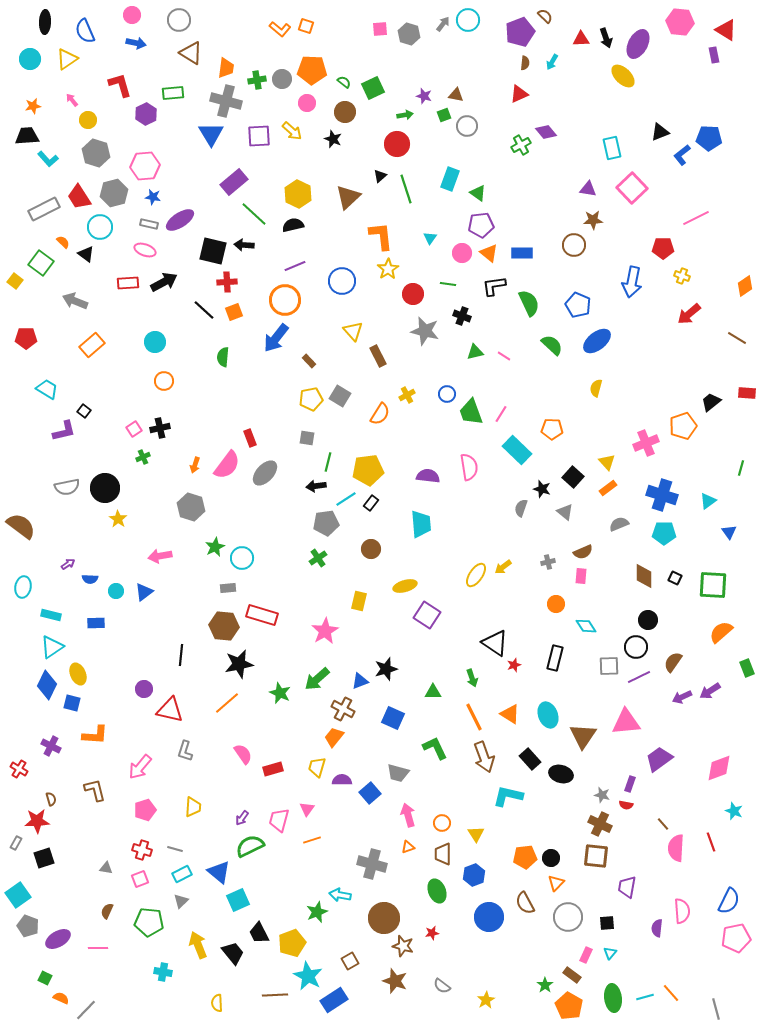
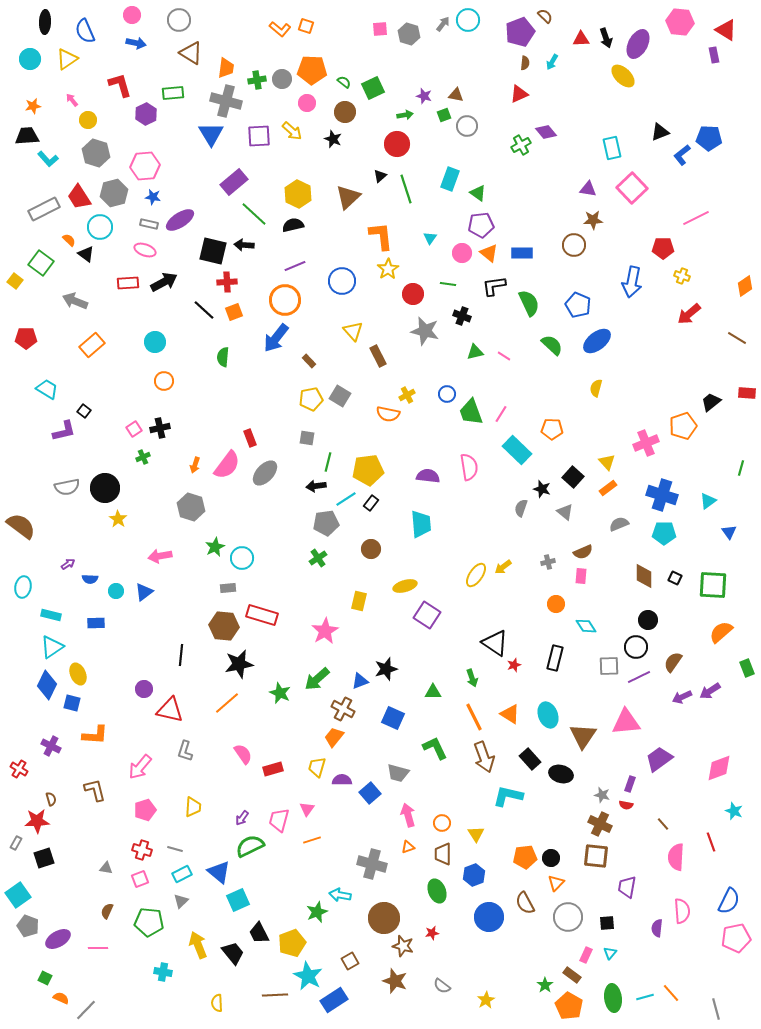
orange semicircle at (63, 242): moved 6 px right, 2 px up
orange semicircle at (380, 414): moved 8 px right; rotated 70 degrees clockwise
pink semicircle at (676, 848): moved 9 px down
